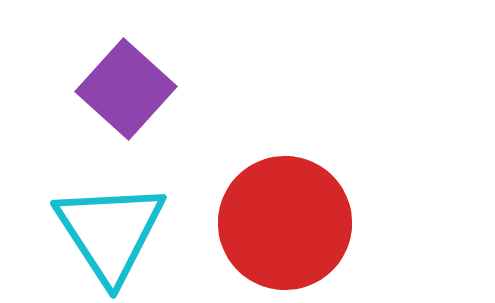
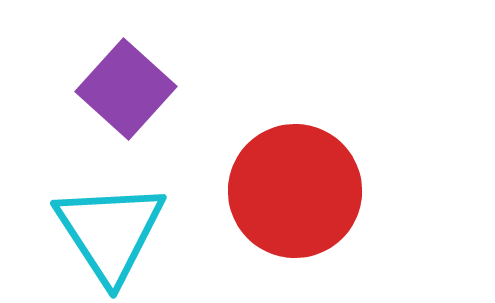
red circle: moved 10 px right, 32 px up
